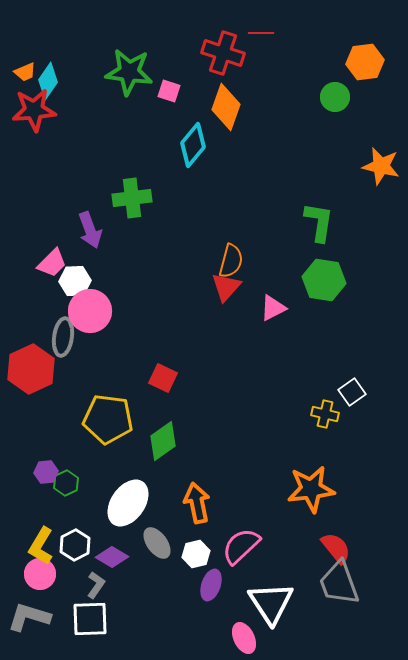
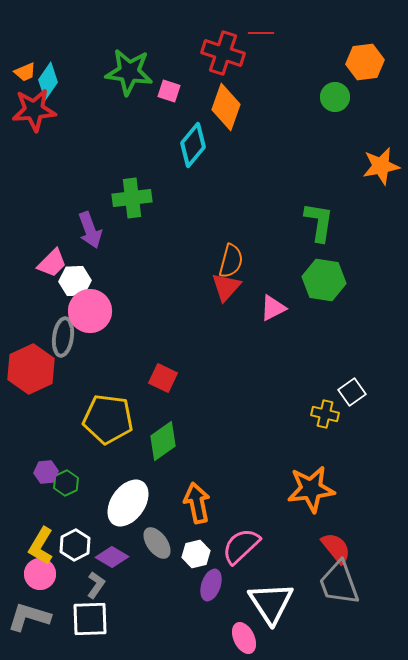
orange star at (381, 166): rotated 24 degrees counterclockwise
